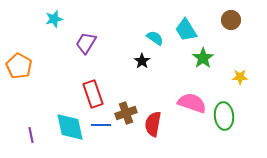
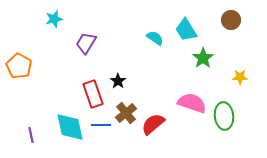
black star: moved 24 px left, 20 px down
brown cross: rotated 20 degrees counterclockwise
red semicircle: rotated 40 degrees clockwise
